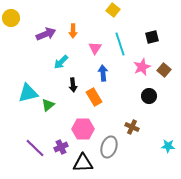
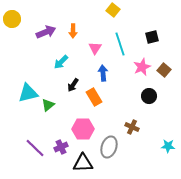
yellow circle: moved 1 px right, 1 px down
purple arrow: moved 2 px up
black arrow: rotated 40 degrees clockwise
